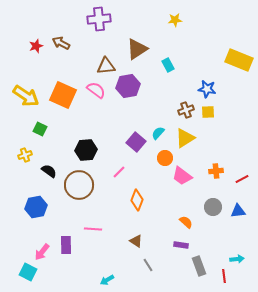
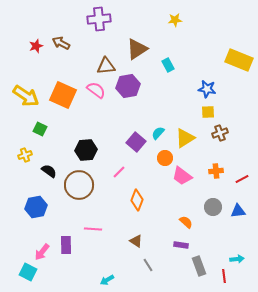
brown cross at (186, 110): moved 34 px right, 23 px down
